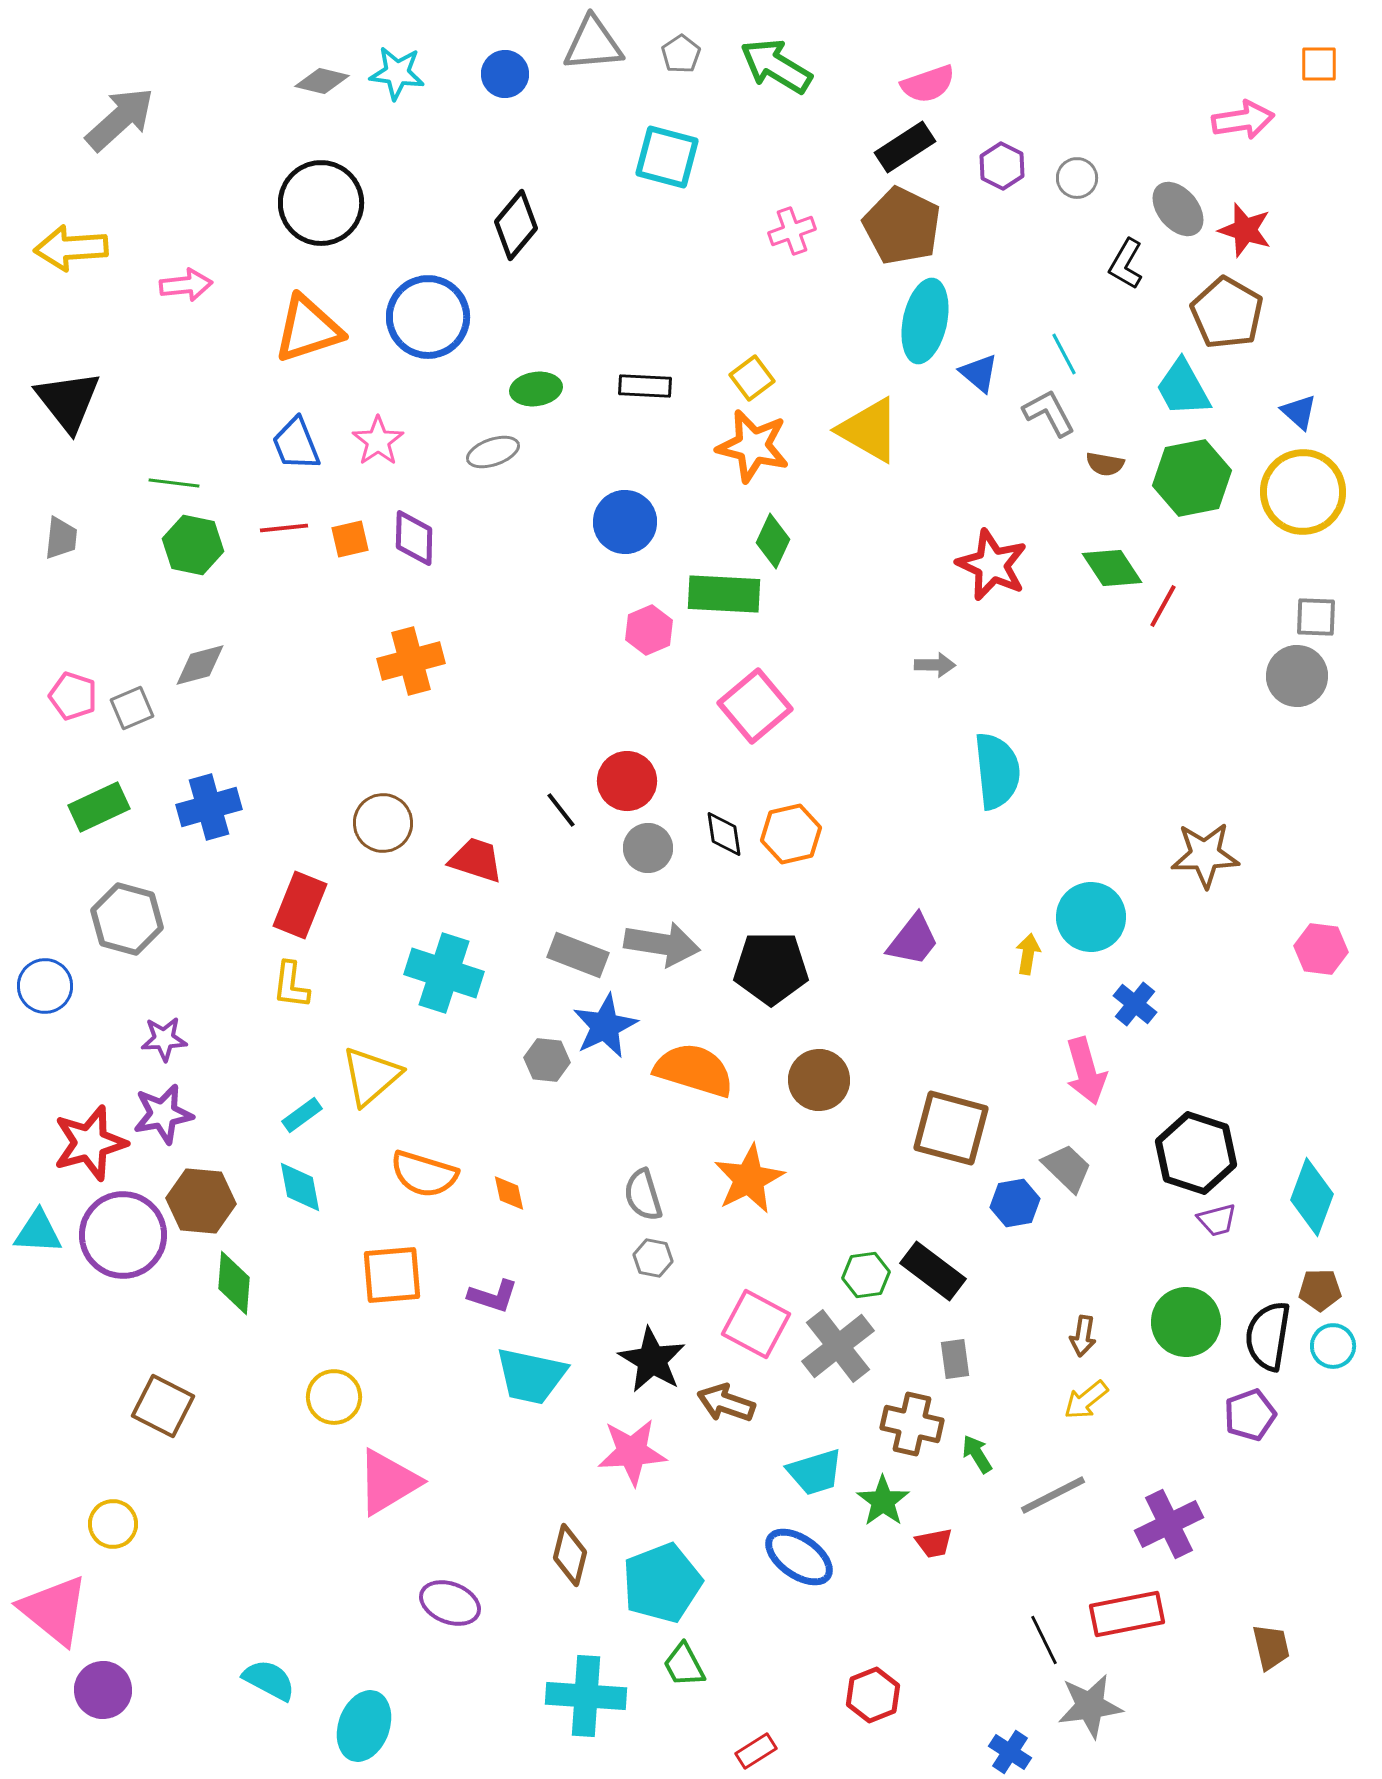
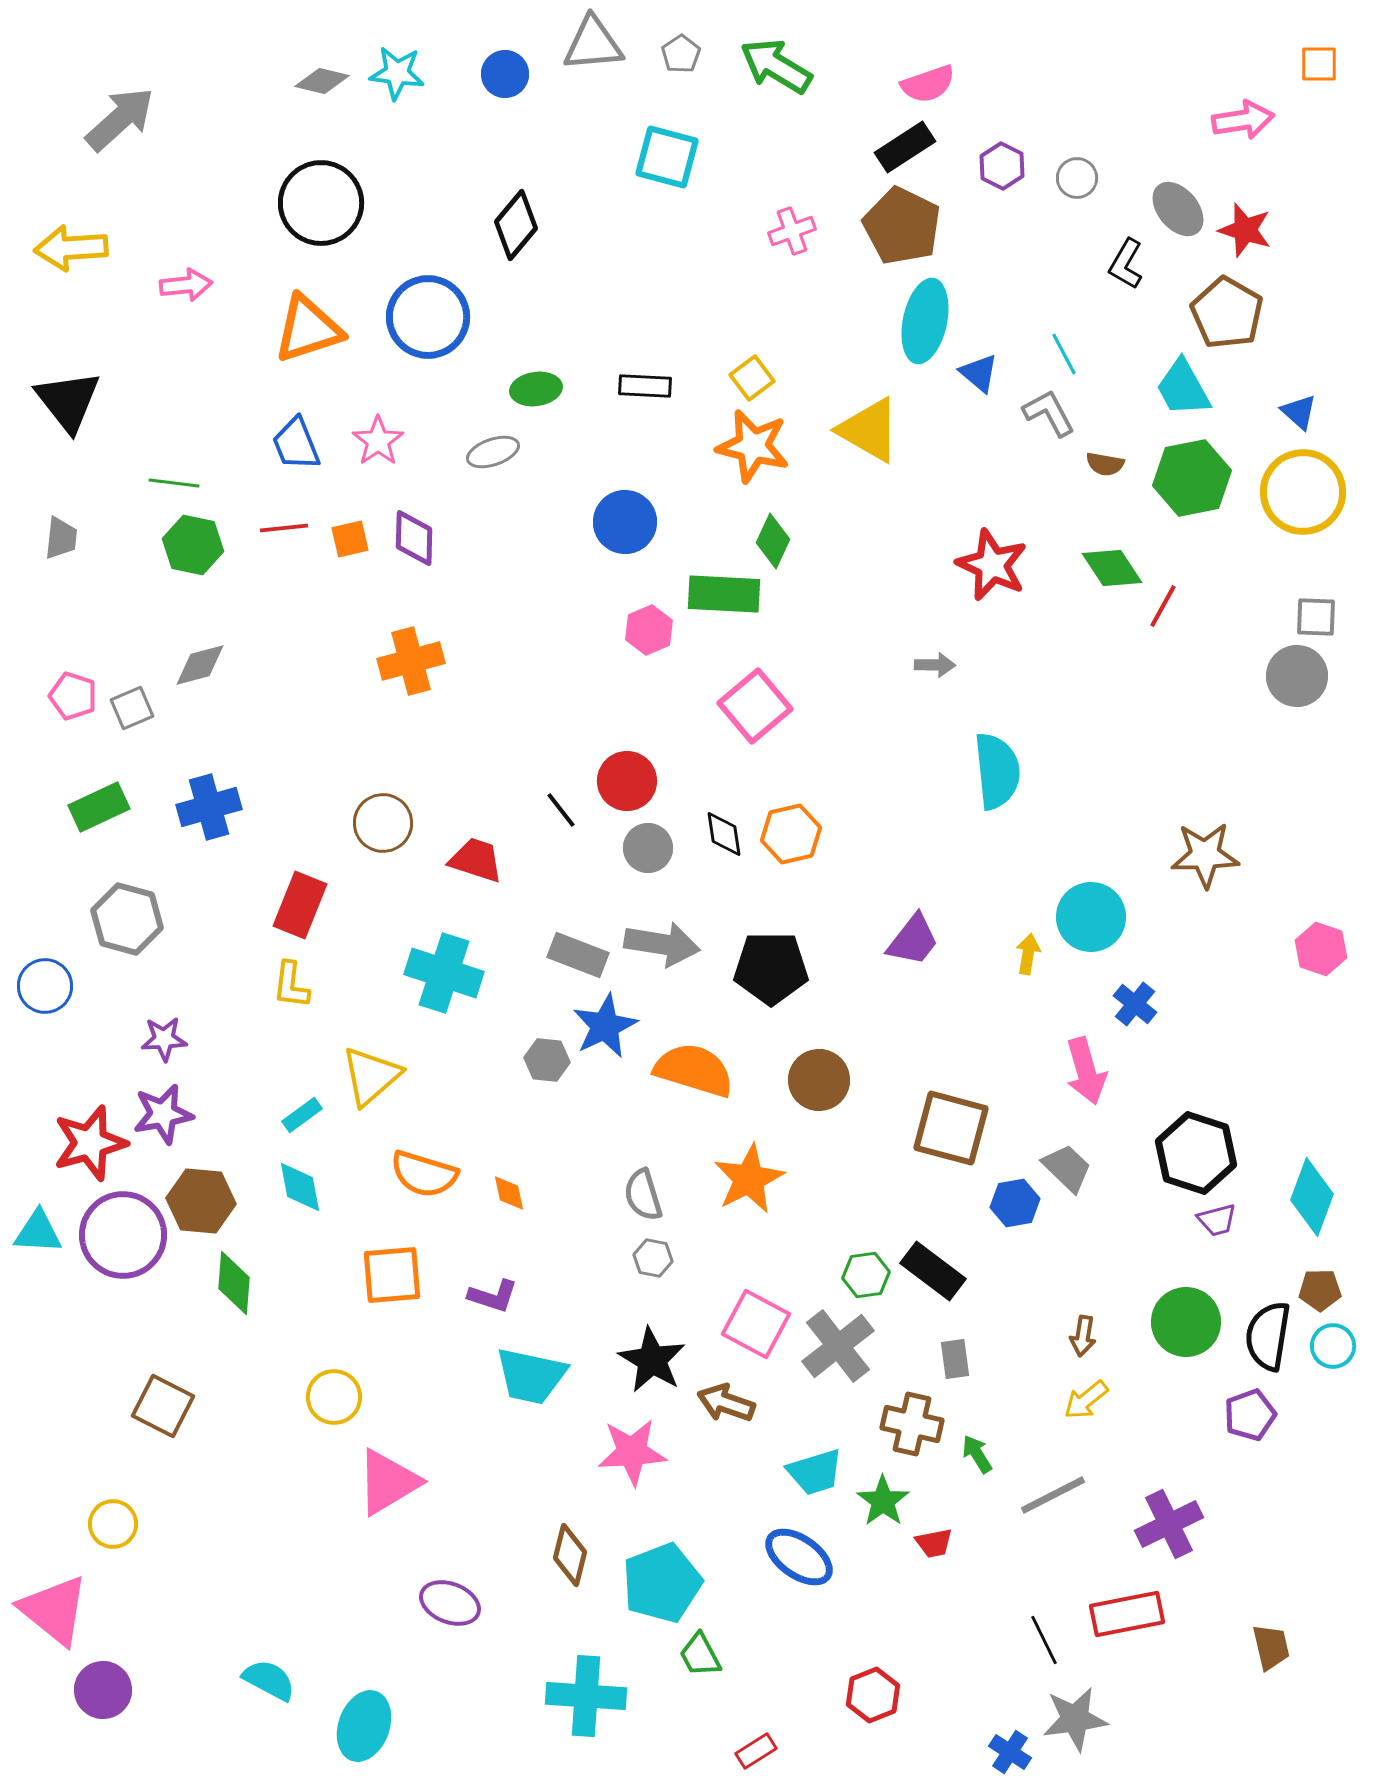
pink hexagon at (1321, 949): rotated 12 degrees clockwise
green trapezoid at (684, 1665): moved 16 px right, 10 px up
gray star at (1090, 1706): moved 15 px left, 13 px down
